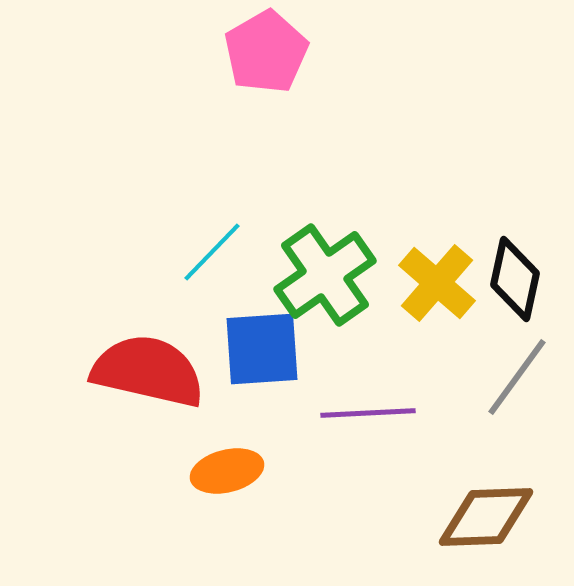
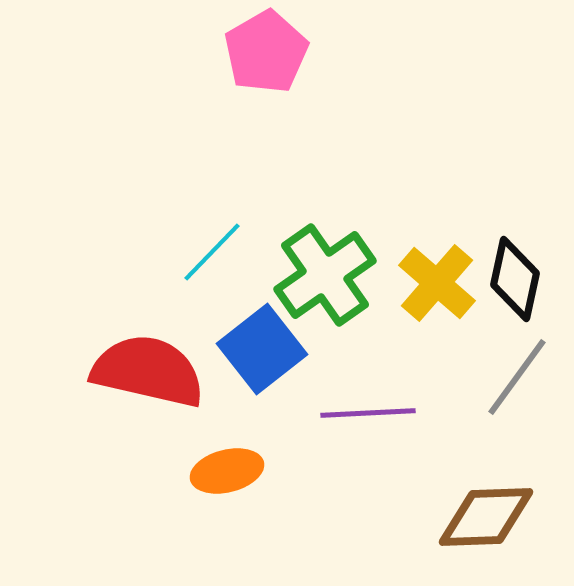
blue square: rotated 34 degrees counterclockwise
